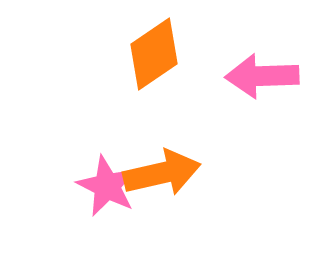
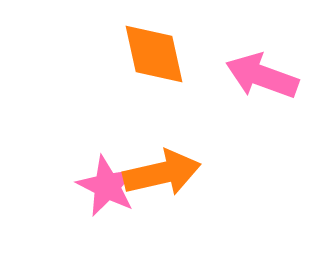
orange diamond: rotated 68 degrees counterclockwise
pink arrow: rotated 22 degrees clockwise
